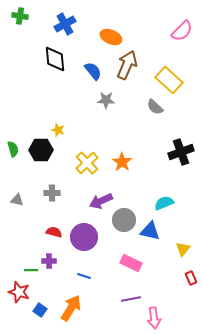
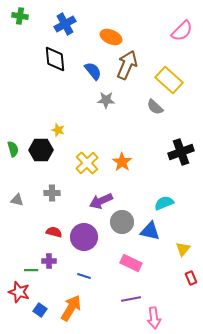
gray circle: moved 2 px left, 2 px down
